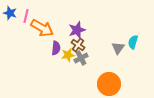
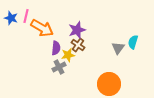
blue star: moved 1 px right, 5 px down
gray cross: moved 22 px left, 9 px down
